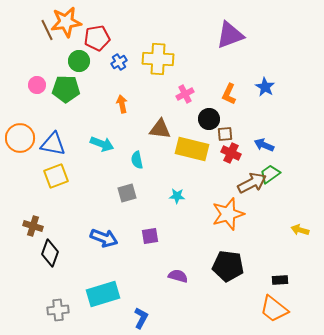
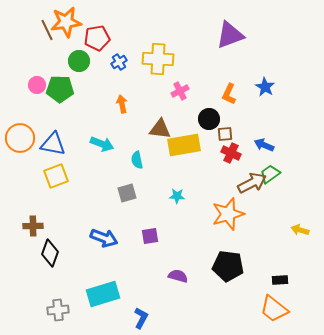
green pentagon at (66, 89): moved 6 px left
pink cross at (185, 94): moved 5 px left, 3 px up
yellow rectangle at (192, 149): moved 8 px left, 4 px up; rotated 24 degrees counterclockwise
brown cross at (33, 226): rotated 18 degrees counterclockwise
